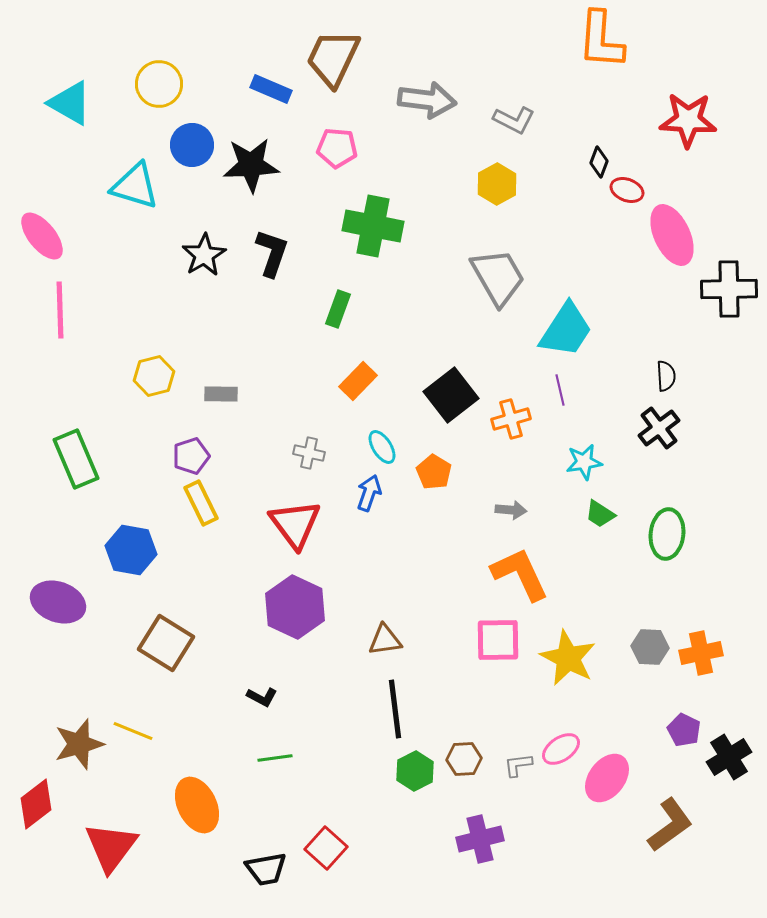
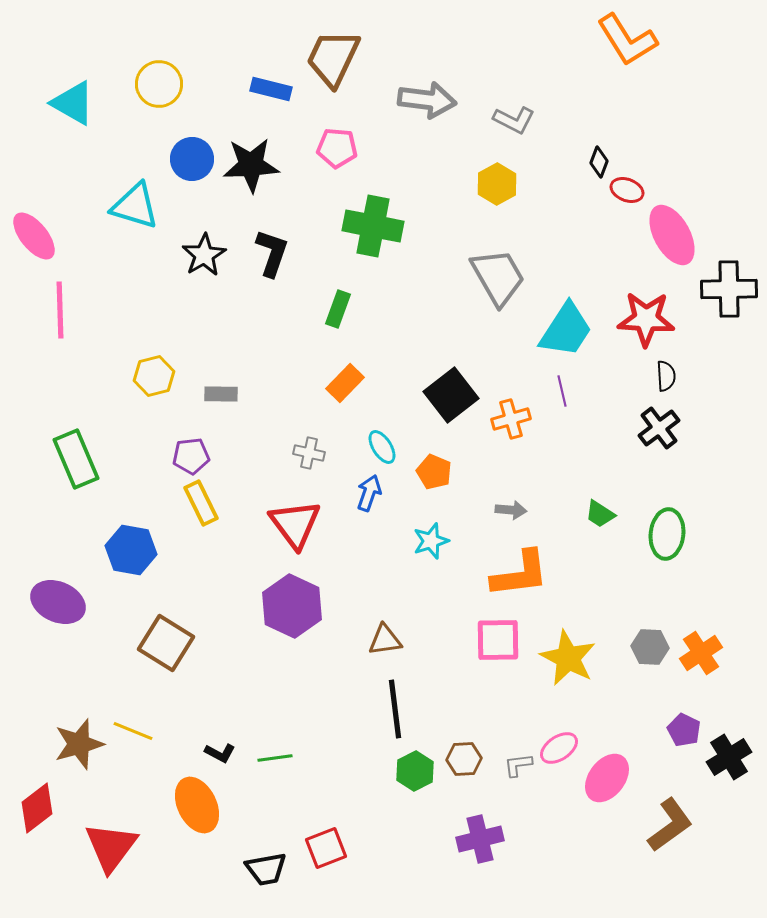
orange L-shape at (601, 40): moved 26 px right; rotated 36 degrees counterclockwise
blue rectangle at (271, 89): rotated 9 degrees counterclockwise
cyan triangle at (70, 103): moved 3 px right
red star at (688, 120): moved 42 px left, 199 px down
blue circle at (192, 145): moved 14 px down
cyan triangle at (135, 186): moved 20 px down
pink ellipse at (672, 235): rotated 4 degrees counterclockwise
pink ellipse at (42, 236): moved 8 px left
orange rectangle at (358, 381): moved 13 px left, 2 px down
purple line at (560, 390): moved 2 px right, 1 px down
purple pentagon at (191, 456): rotated 12 degrees clockwise
cyan star at (584, 462): moved 153 px left, 79 px down; rotated 9 degrees counterclockwise
orange pentagon at (434, 472): rotated 8 degrees counterclockwise
orange L-shape at (520, 574): rotated 108 degrees clockwise
purple ellipse at (58, 602): rotated 4 degrees clockwise
purple hexagon at (295, 607): moved 3 px left, 1 px up
orange cross at (701, 653): rotated 21 degrees counterclockwise
black L-shape at (262, 697): moved 42 px left, 56 px down
pink ellipse at (561, 749): moved 2 px left, 1 px up
red diamond at (36, 804): moved 1 px right, 4 px down
red square at (326, 848): rotated 27 degrees clockwise
